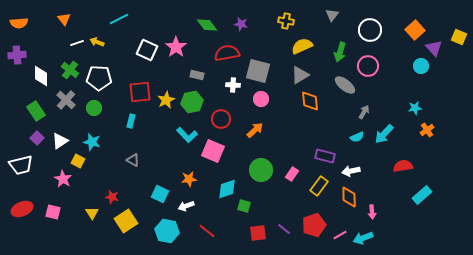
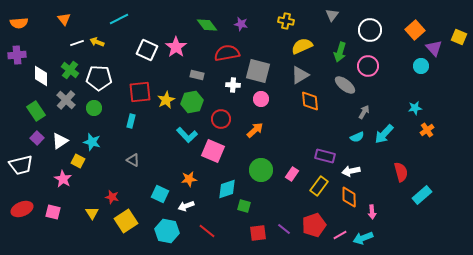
red semicircle at (403, 166): moved 2 px left, 6 px down; rotated 84 degrees clockwise
